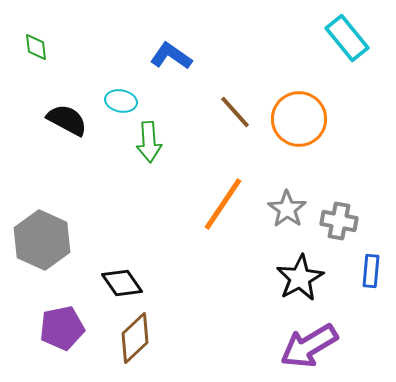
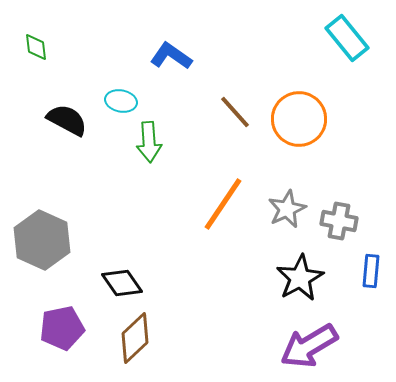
gray star: rotated 12 degrees clockwise
